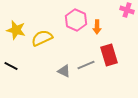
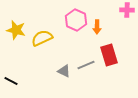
pink cross: rotated 16 degrees counterclockwise
black line: moved 15 px down
